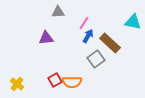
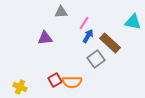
gray triangle: moved 3 px right
purple triangle: moved 1 px left
yellow cross: moved 3 px right, 3 px down; rotated 16 degrees counterclockwise
